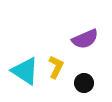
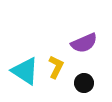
purple semicircle: moved 1 px left, 4 px down
